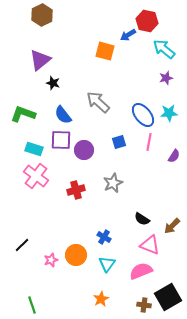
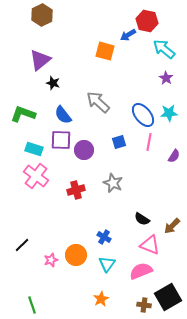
purple star: rotated 24 degrees counterclockwise
gray star: rotated 24 degrees counterclockwise
